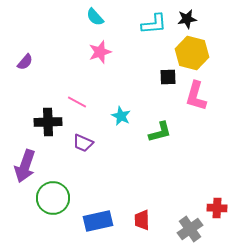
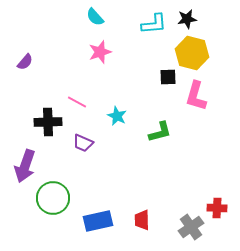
cyan star: moved 4 px left
gray cross: moved 1 px right, 2 px up
